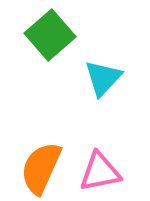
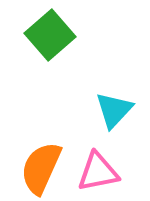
cyan triangle: moved 11 px right, 32 px down
pink triangle: moved 2 px left
